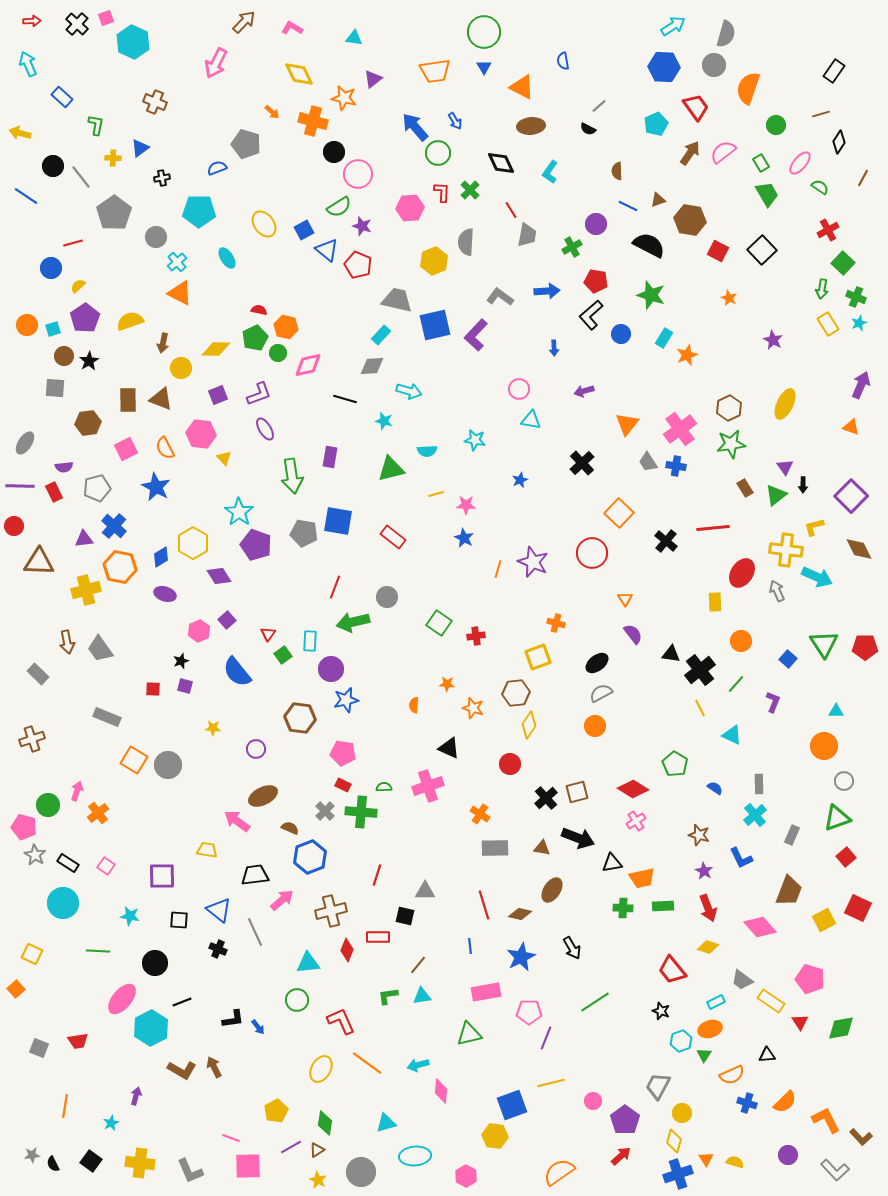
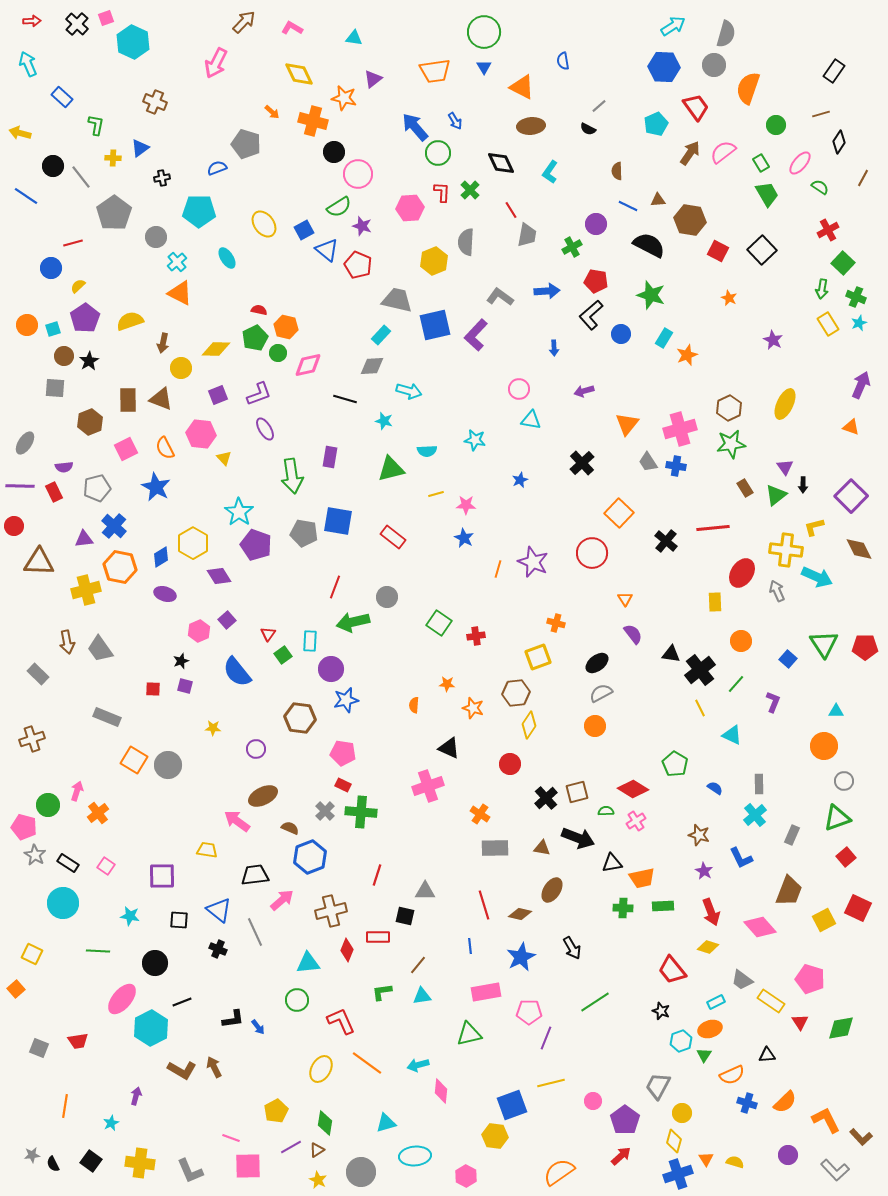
brown triangle at (658, 200): rotated 14 degrees clockwise
brown hexagon at (88, 423): moved 2 px right, 1 px up; rotated 15 degrees counterclockwise
pink cross at (680, 429): rotated 20 degrees clockwise
green semicircle at (384, 787): moved 222 px right, 24 px down
red arrow at (708, 908): moved 3 px right, 4 px down
green L-shape at (388, 996): moved 6 px left, 4 px up
